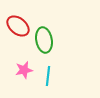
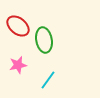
pink star: moved 6 px left, 5 px up
cyan line: moved 4 px down; rotated 30 degrees clockwise
